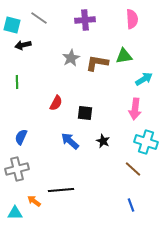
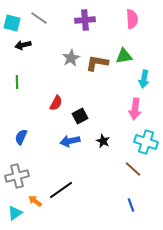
cyan square: moved 2 px up
cyan arrow: rotated 132 degrees clockwise
black square: moved 5 px left, 3 px down; rotated 35 degrees counterclockwise
blue arrow: rotated 54 degrees counterclockwise
gray cross: moved 7 px down
black line: rotated 30 degrees counterclockwise
orange arrow: moved 1 px right
cyan triangle: rotated 35 degrees counterclockwise
